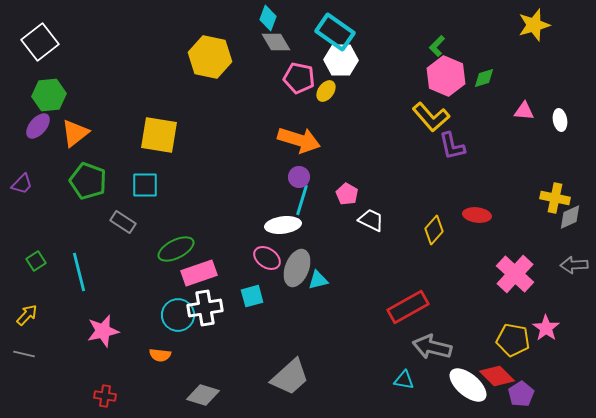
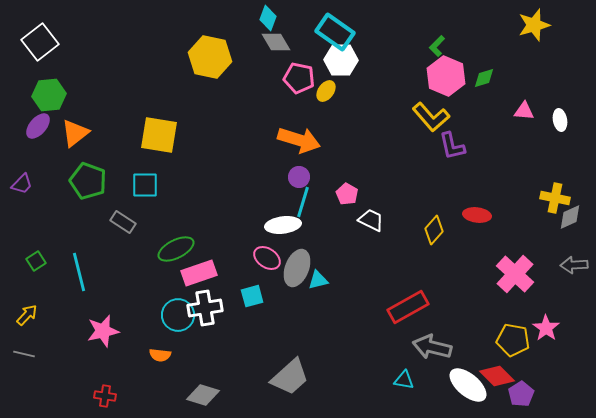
cyan line at (302, 200): moved 1 px right, 2 px down
